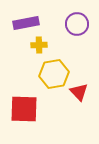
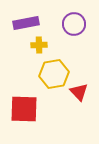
purple circle: moved 3 px left
